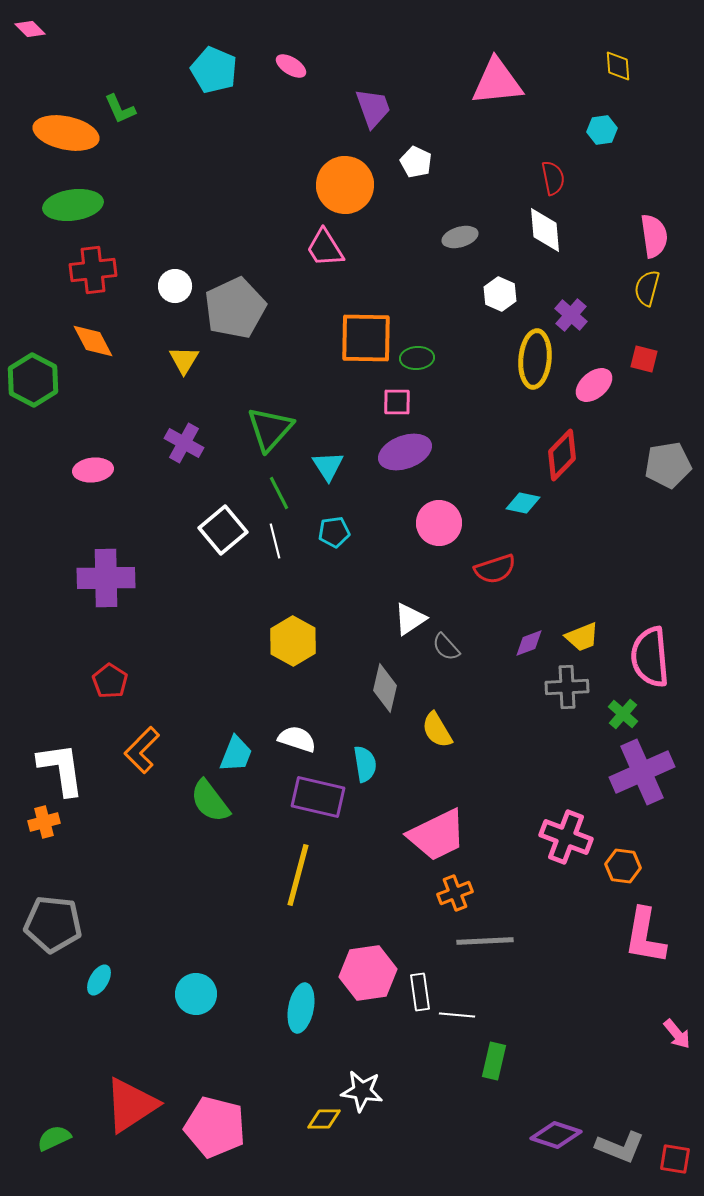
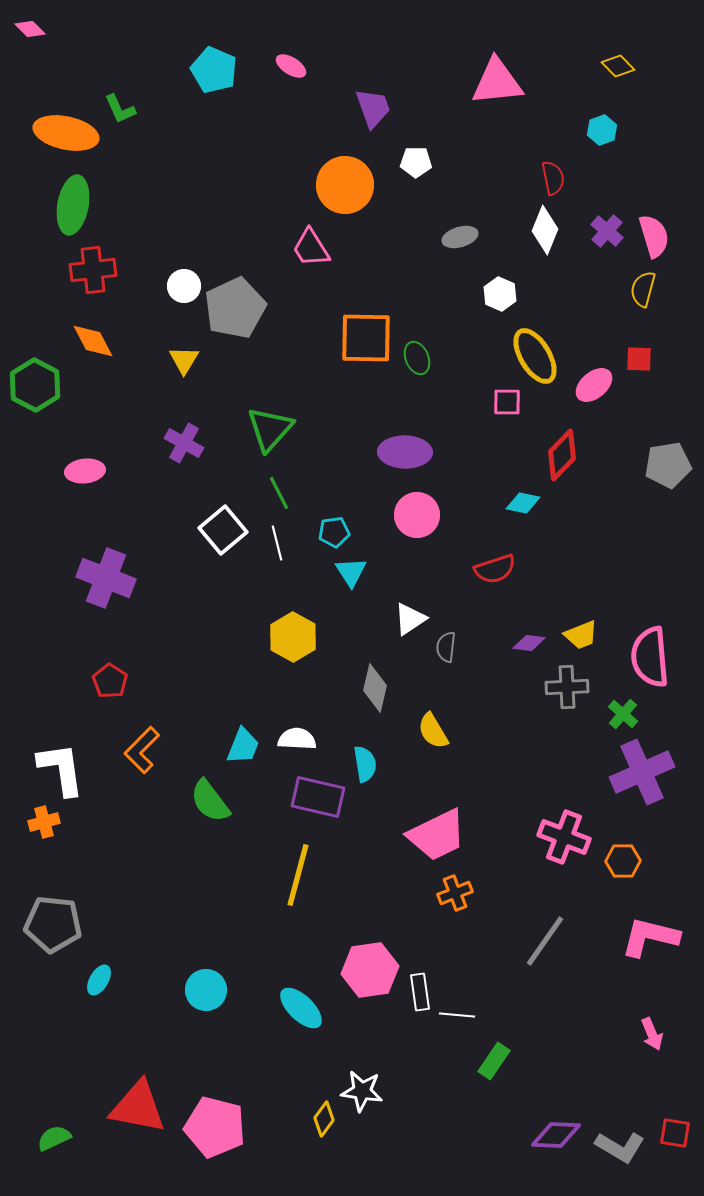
yellow diamond at (618, 66): rotated 40 degrees counterclockwise
cyan hexagon at (602, 130): rotated 12 degrees counterclockwise
white pentagon at (416, 162): rotated 24 degrees counterclockwise
green ellipse at (73, 205): rotated 72 degrees counterclockwise
white diamond at (545, 230): rotated 27 degrees clockwise
pink semicircle at (654, 236): rotated 9 degrees counterclockwise
pink trapezoid at (325, 248): moved 14 px left
white circle at (175, 286): moved 9 px right
yellow semicircle at (647, 288): moved 4 px left, 1 px down
purple cross at (571, 315): moved 36 px right, 84 px up
green ellipse at (417, 358): rotated 72 degrees clockwise
yellow ellipse at (535, 359): moved 3 px up; rotated 36 degrees counterclockwise
red square at (644, 359): moved 5 px left; rotated 12 degrees counterclockwise
green hexagon at (33, 380): moved 2 px right, 5 px down
pink square at (397, 402): moved 110 px right
purple ellipse at (405, 452): rotated 21 degrees clockwise
cyan triangle at (328, 466): moved 23 px right, 106 px down
pink ellipse at (93, 470): moved 8 px left, 1 px down
pink circle at (439, 523): moved 22 px left, 8 px up
white line at (275, 541): moved 2 px right, 2 px down
purple cross at (106, 578): rotated 22 degrees clockwise
yellow trapezoid at (582, 637): moved 1 px left, 2 px up
yellow hexagon at (293, 641): moved 4 px up
purple diamond at (529, 643): rotated 28 degrees clockwise
gray semicircle at (446, 647): rotated 48 degrees clockwise
gray diamond at (385, 688): moved 10 px left
yellow semicircle at (437, 730): moved 4 px left, 1 px down
white semicircle at (297, 739): rotated 15 degrees counterclockwise
cyan trapezoid at (236, 754): moved 7 px right, 8 px up
pink cross at (566, 837): moved 2 px left
orange hexagon at (623, 866): moved 5 px up; rotated 8 degrees counterclockwise
pink L-shape at (645, 936): moved 5 px right, 1 px down; rotated 94 degrees clockwise
gray line at (485, 941): moved 60 px right; rotated 52 degrees counterclockwise
pink hexagon at (368, 973): moved 2 px right, 3 px up
cyan circle at (196, 994): moved 10 px right, 4 px up
cyan ellipse at (301, 1008): rotated 57 degrees counterclockwise
pink arrow at (677, 1034): moved 25 px left; rotated 16 degrees clockwise
green rectangle at (494, 1061): rotated 21 degrees clockwise
red triangle at (131, 1105): moved 7 px right, 2 px down; rotated 44 degrees clockwise
yellow diamond at (324, 1119): rotated 52 degrees counterclockwise
purple diamond at (556, 1135): rotated 15 degrees counterclockwise
gray L-shape at (620, 1147): rotated 9 degrees clockwise
red square at (675, 1159): moved 26 px up
